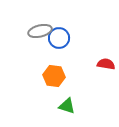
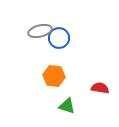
red semicircle: moved 6 px left, 24 px down
